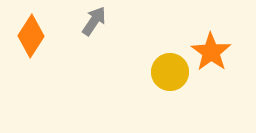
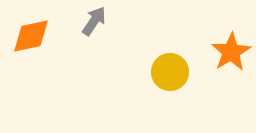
orange diamond: rotated 45 degrees clockwise
orange star: moved 20 px right; rotated 6 degrees clockwise
